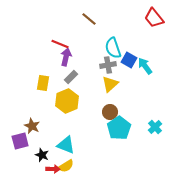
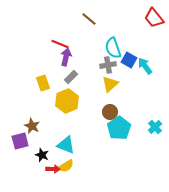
yellow rectangle: rotated 28 degrees counterclockwise
